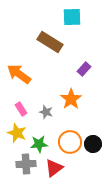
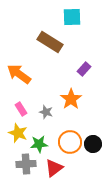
yellow star: moved 1 px right
